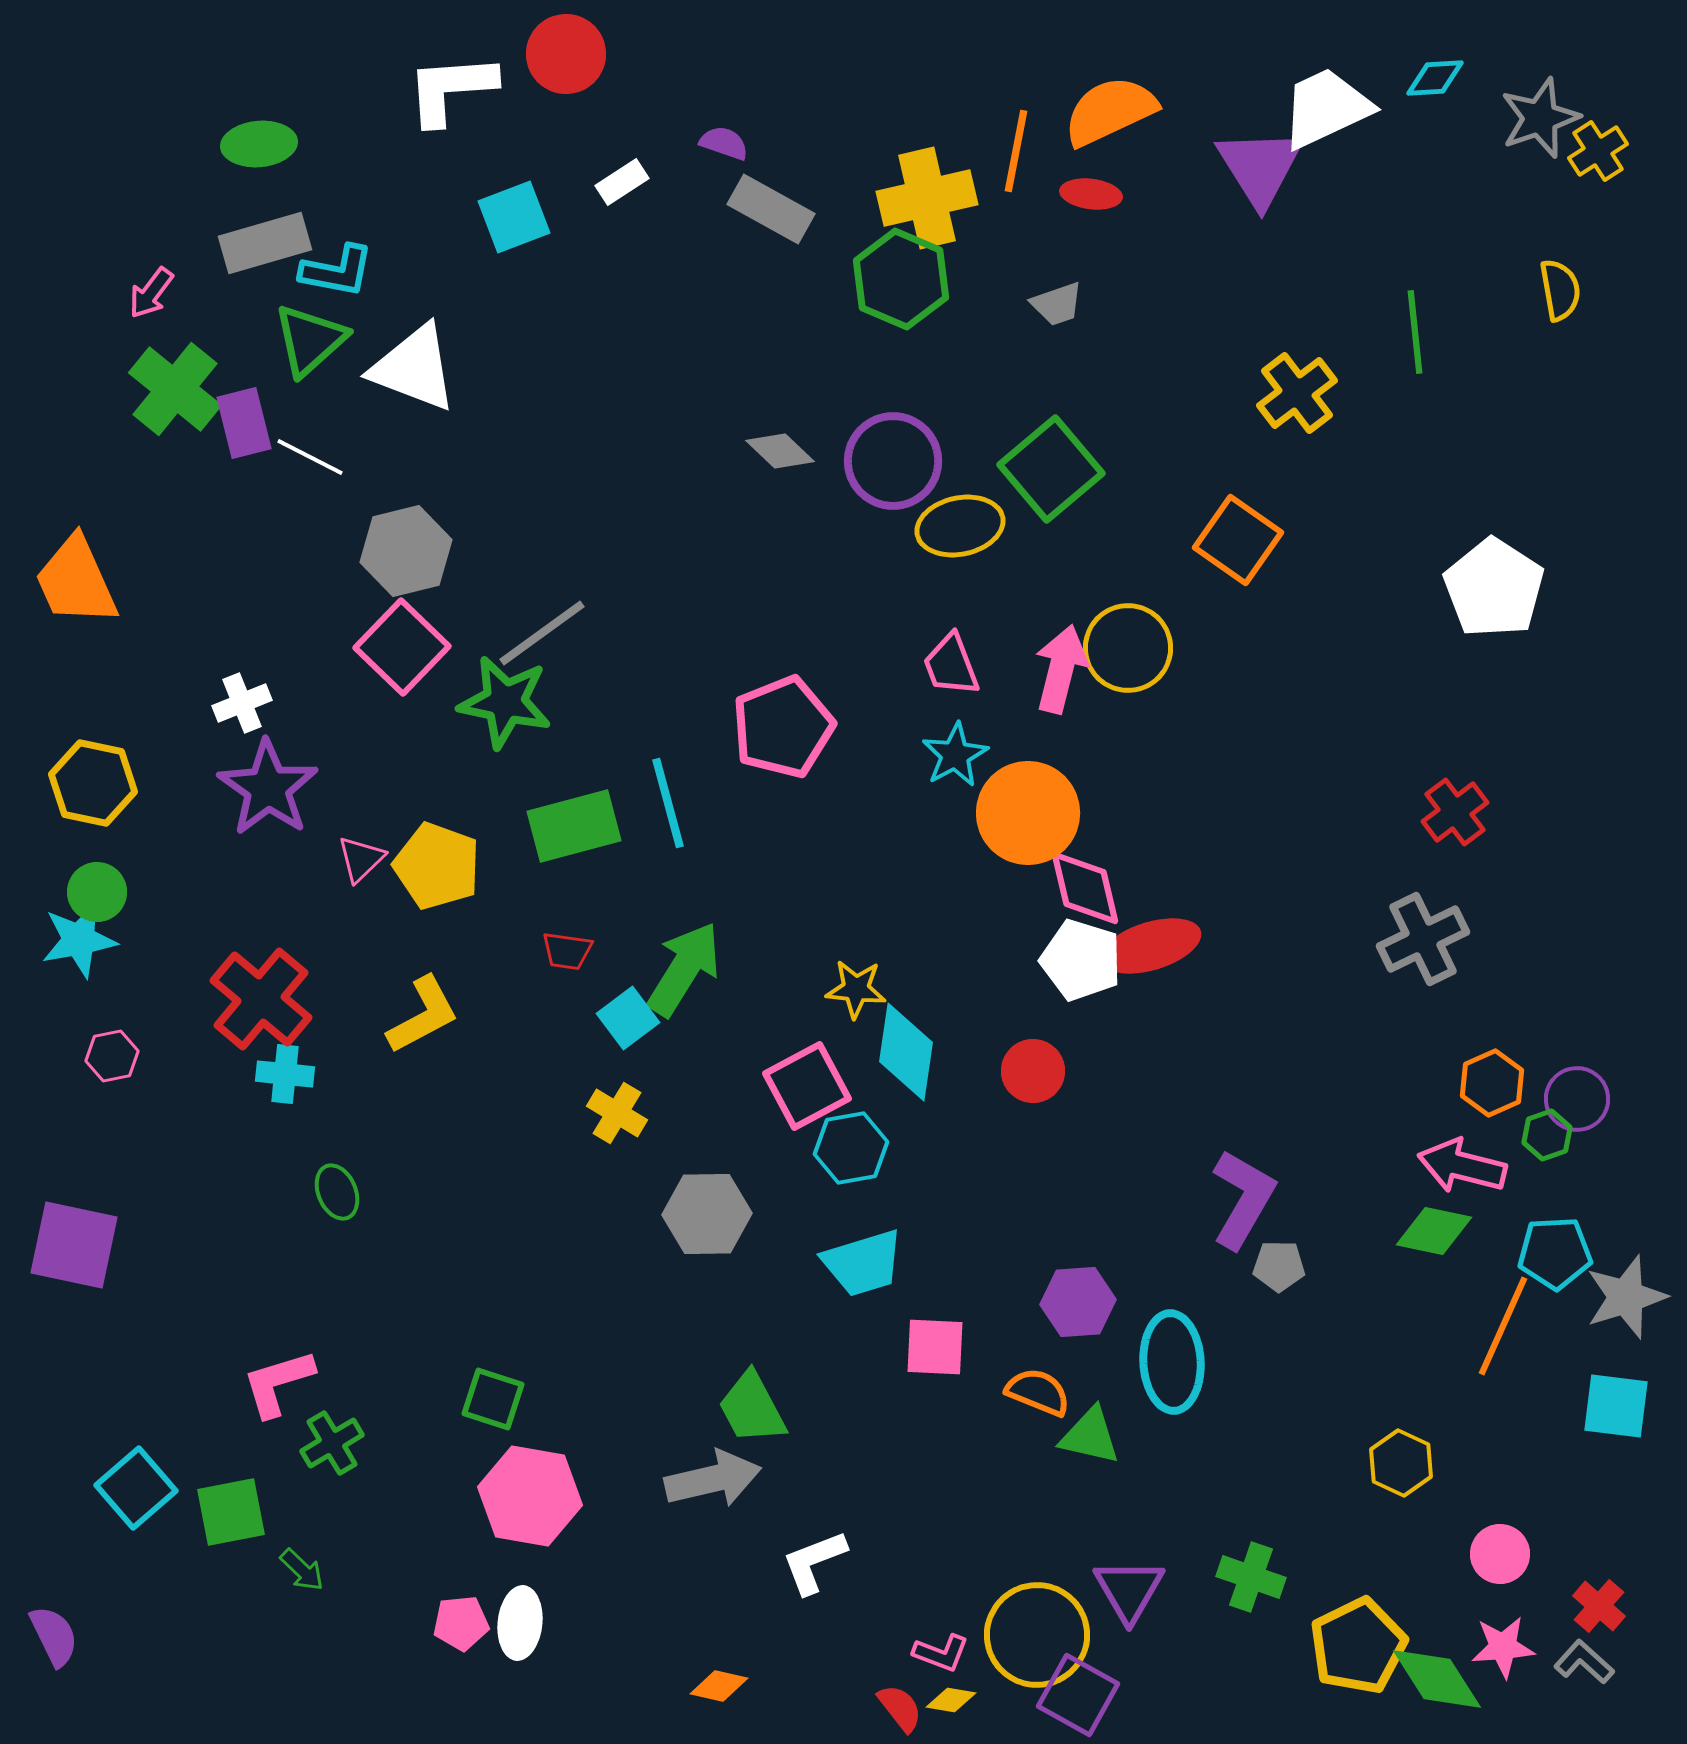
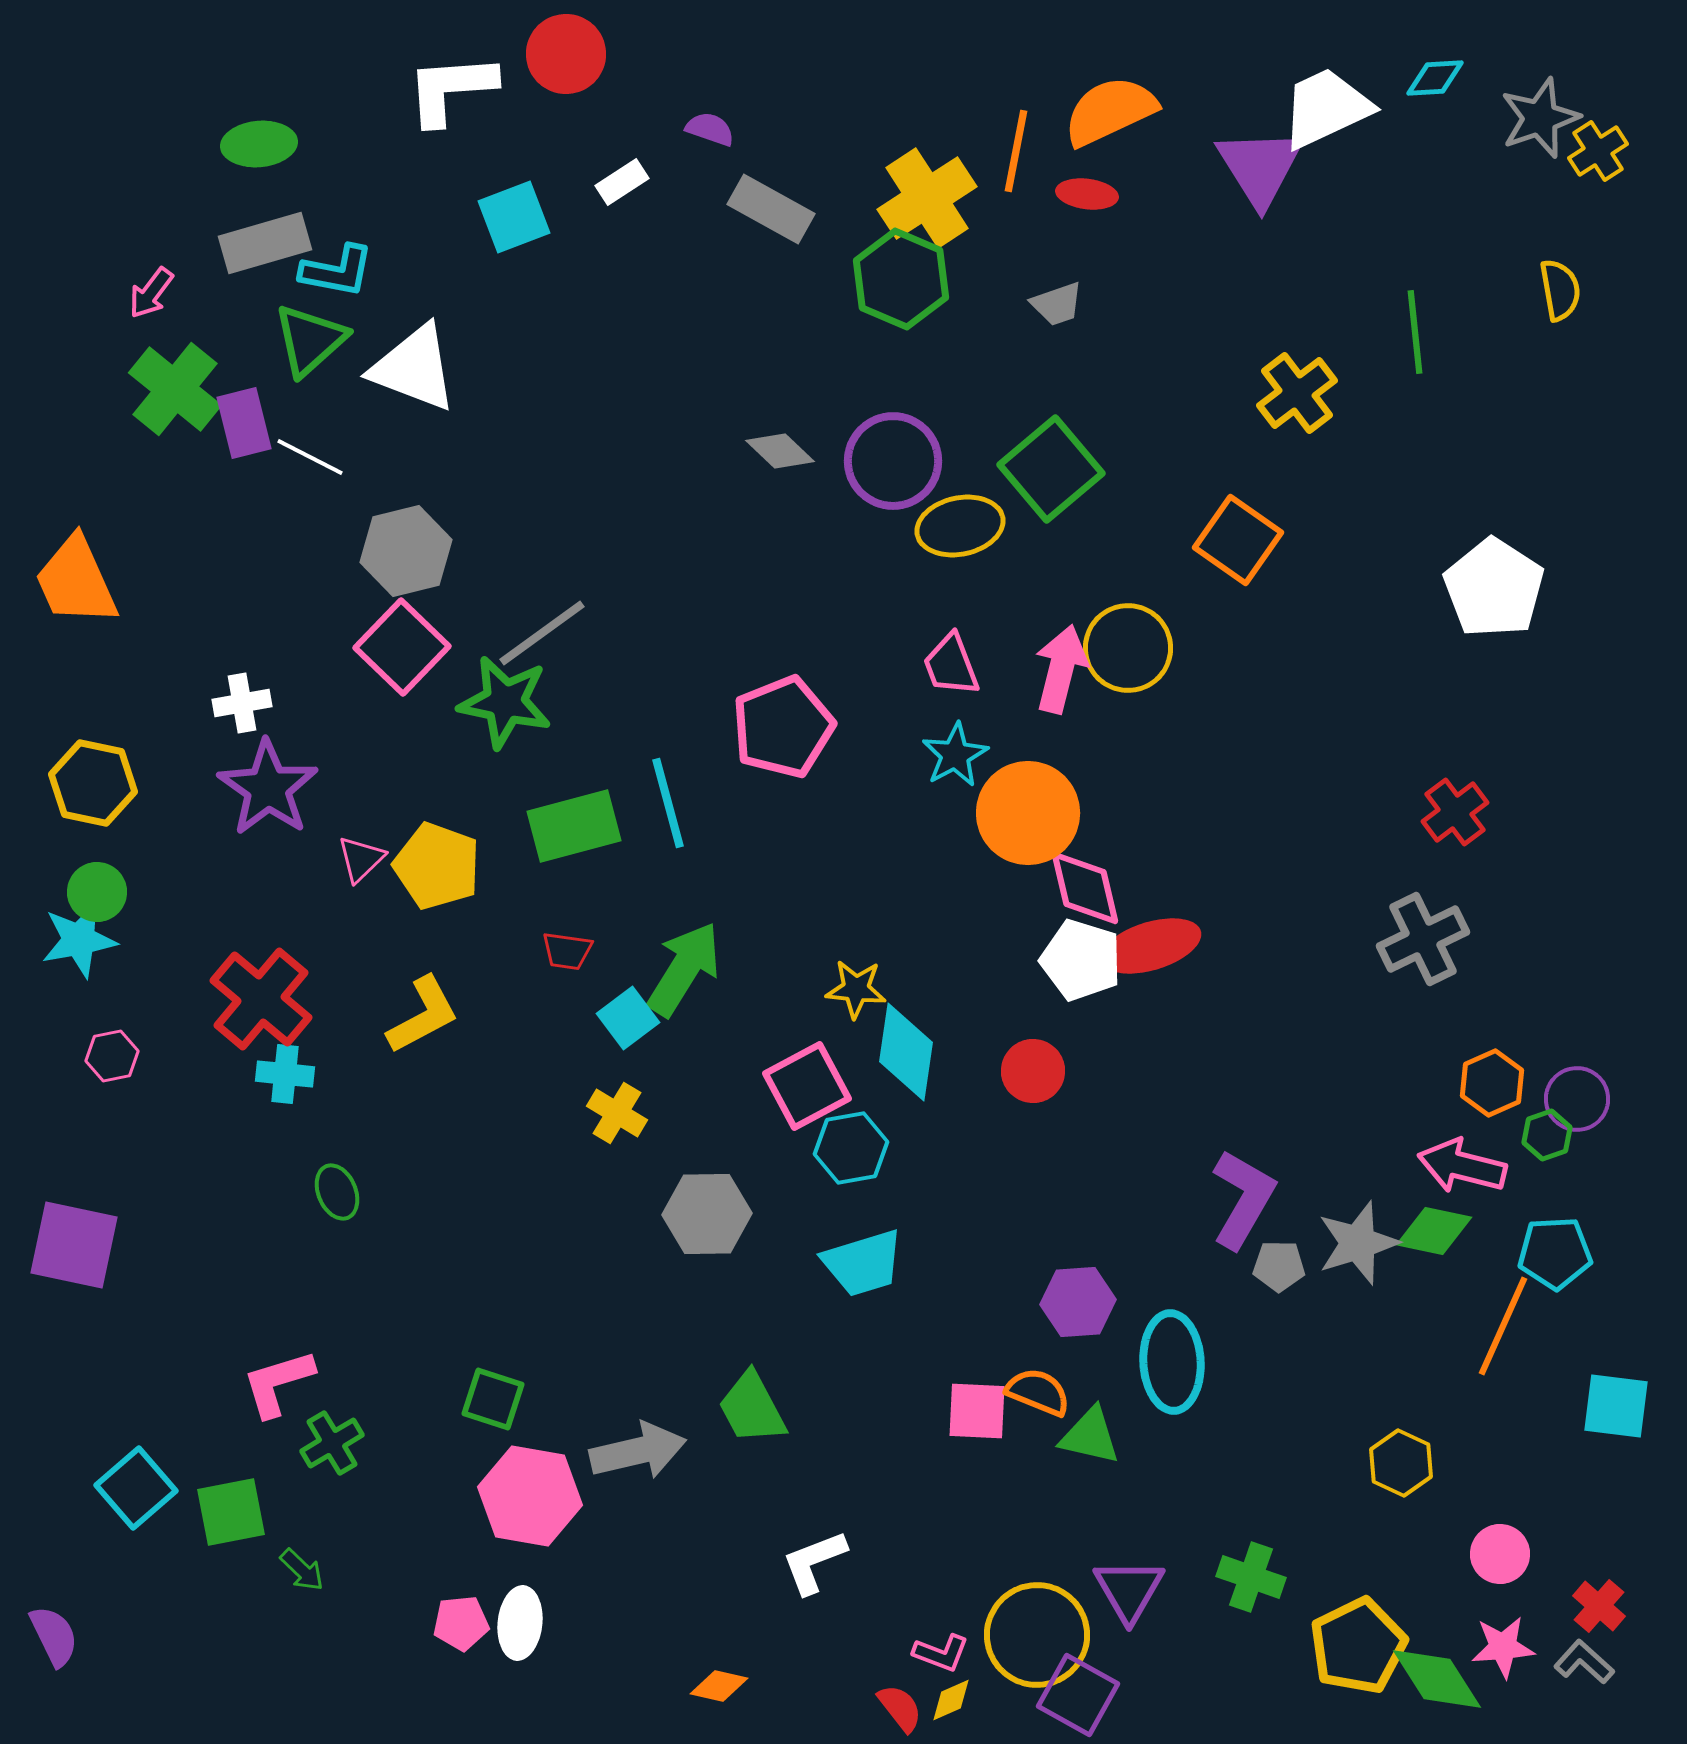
purple semicircle at (724, 143): moved 14 px left, 14 px up
red ellipse at (1091, 194): moved 4 px left
yellow cross at (927, 198): rotated 20 degrees counterclockwise
white cross at (242, 703): rotated 12 degrees clockwise
gray star at (1626, 1297): moved 268 px left, 54 px up
pink square at (935, 1347): moved 42 px right, 64 px down
gray arrow at (713, 1479): moved 75 px left, 28 px up
yellow diamond at (951, 1700): rotated 33 degrees counterclockwise
